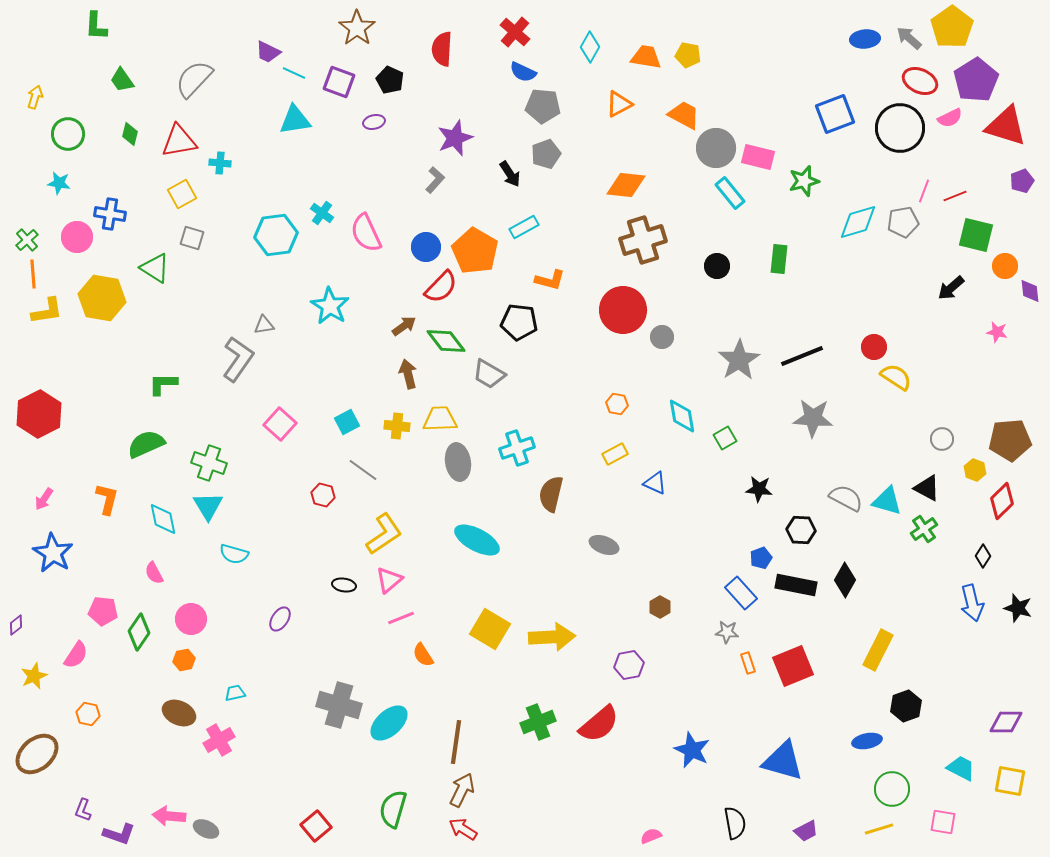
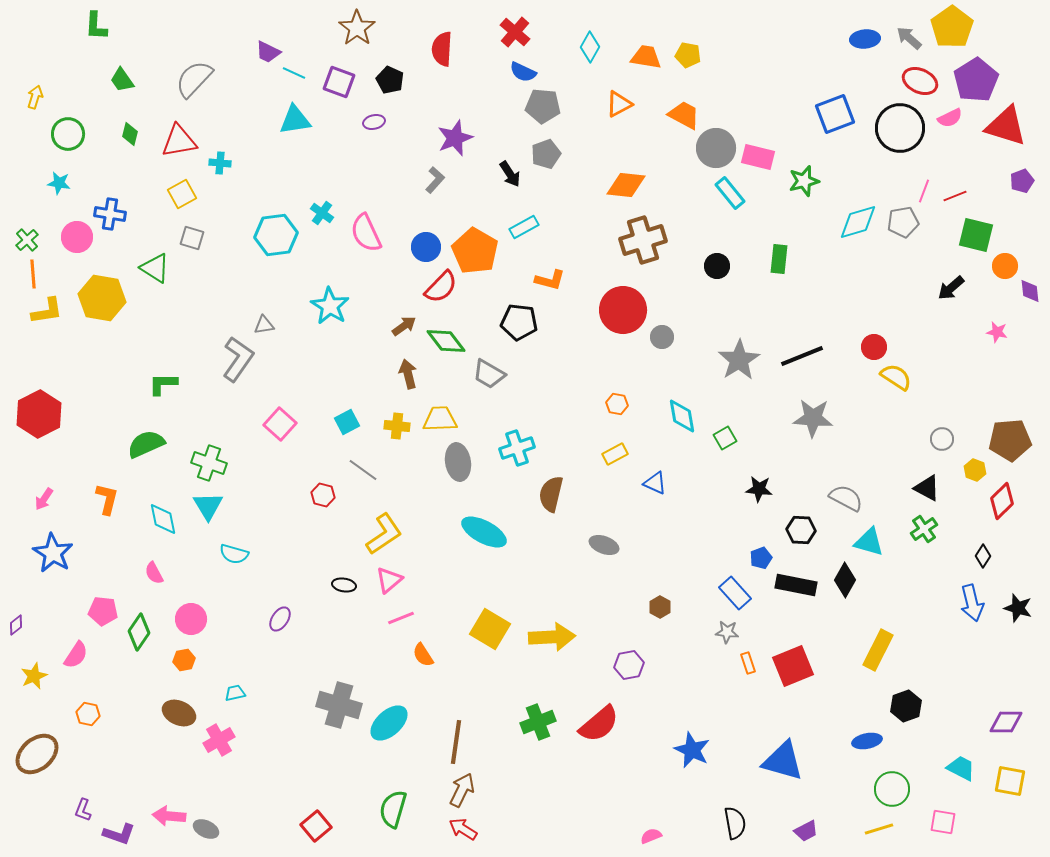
cyan triangle at (887, 501): moved 18 px left, 41 px down
cyan ellipse at (477, 540): moved 7 px right, 8 px up
blue rectangle at (741, 593): moved 6 px left
